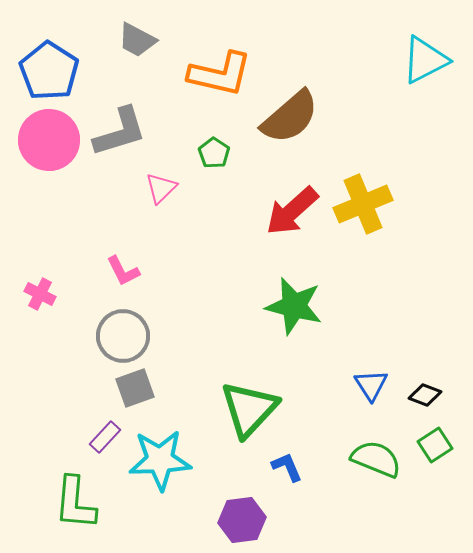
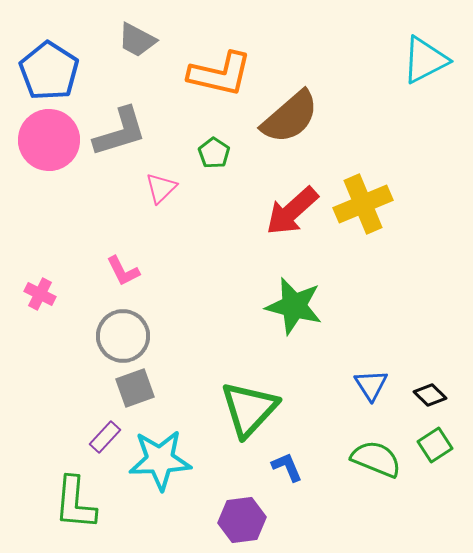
black diamond: moved 5 px right; rotated 24 degrees clockwise
